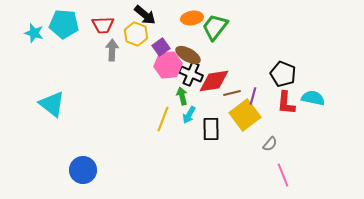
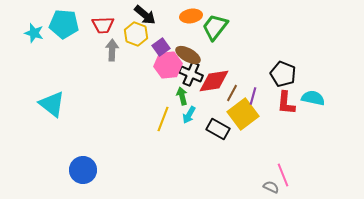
orange ellipse: moved 1 px left, 2 px up
brown line: rotated 48 degrees counterclockwise
yellow square: moved 2 px left, 1 px up
black rectangle: moved 7 px right; rotated 60 degrees counterclockwise
gray semicircle: moved 1 px right, 43 px down; rotated 105 degrees counterclockwise
